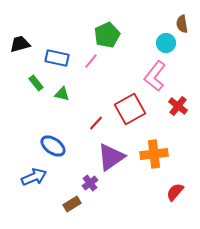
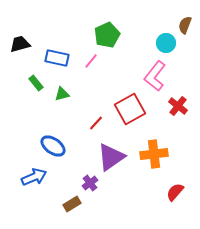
brown semicircle: moved 3 px right, 1 px down; rotated 30 degrees clockwise
green triangle: rotated 28 degrees counterclockwise
